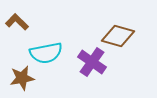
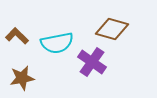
brown L-shape: moved 14 px down
brown diamond: moved 6 px left, 7 px up
cyan semicircle: moved 11 px right, 10 px up
